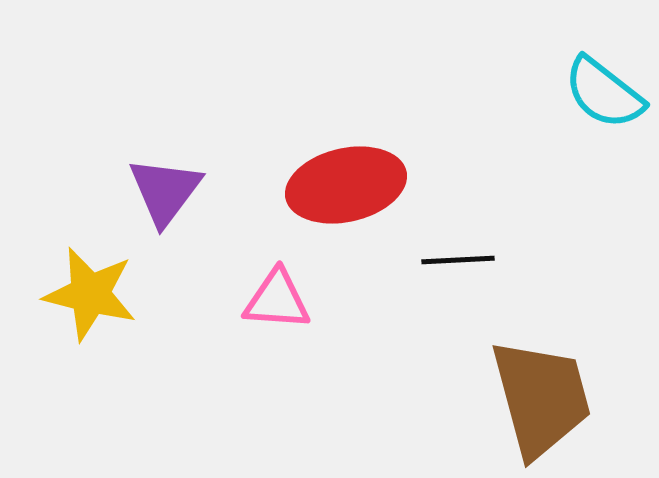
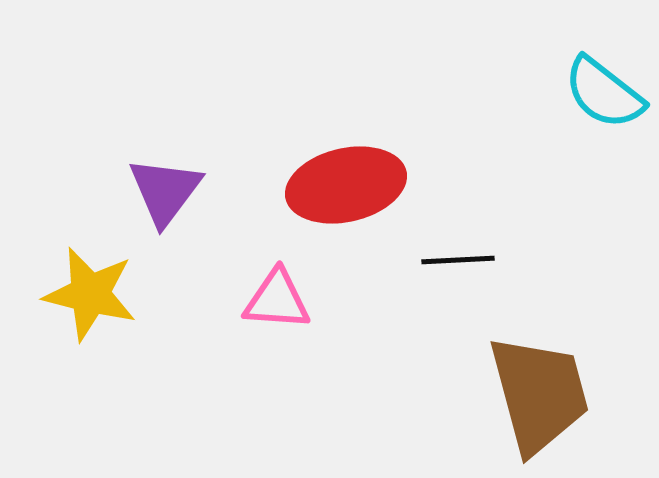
brown trapezoid: moved 2 px left, 4 px up
